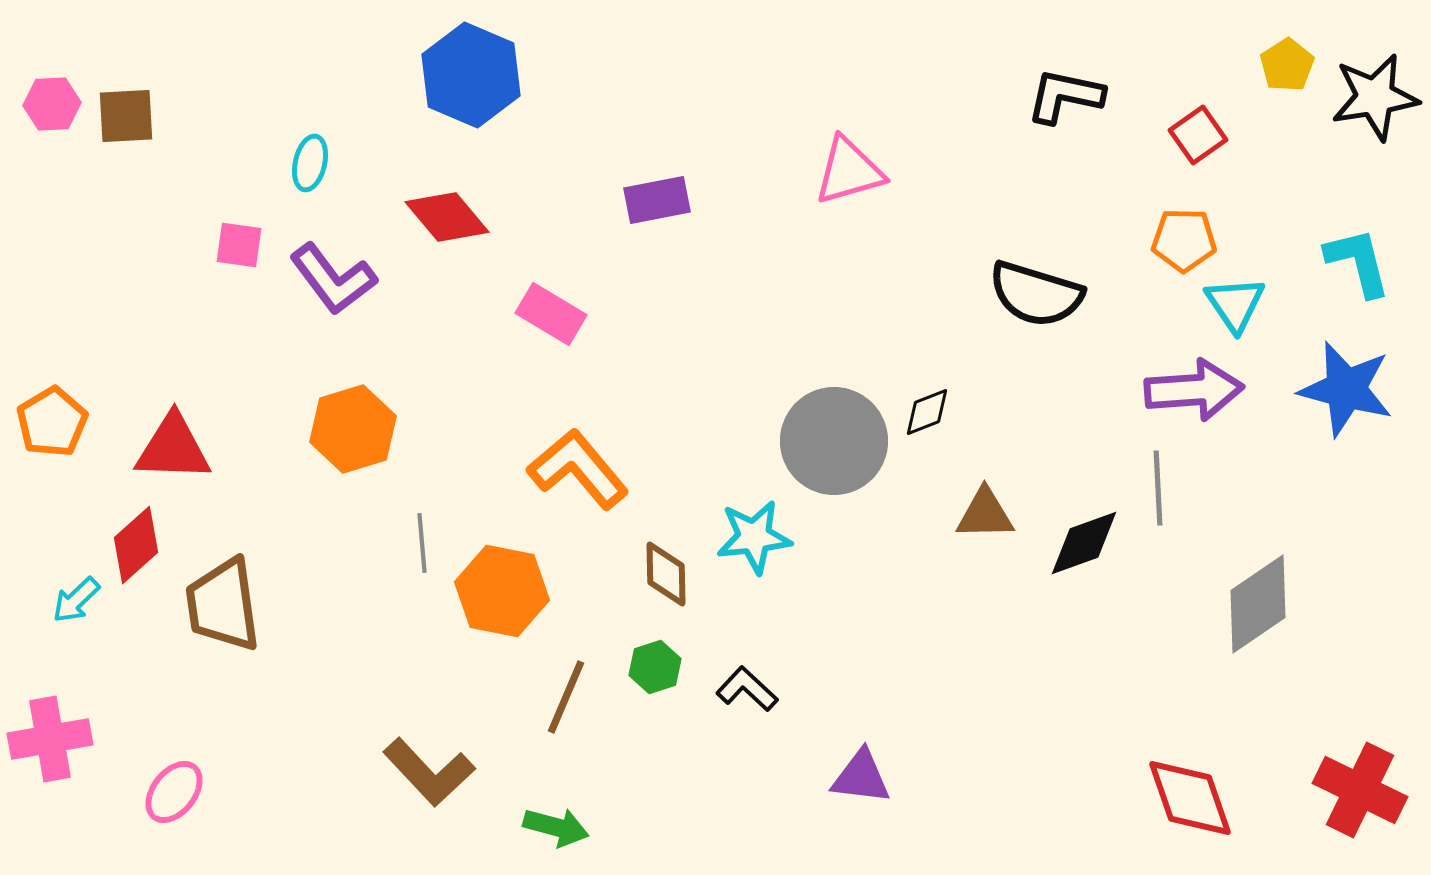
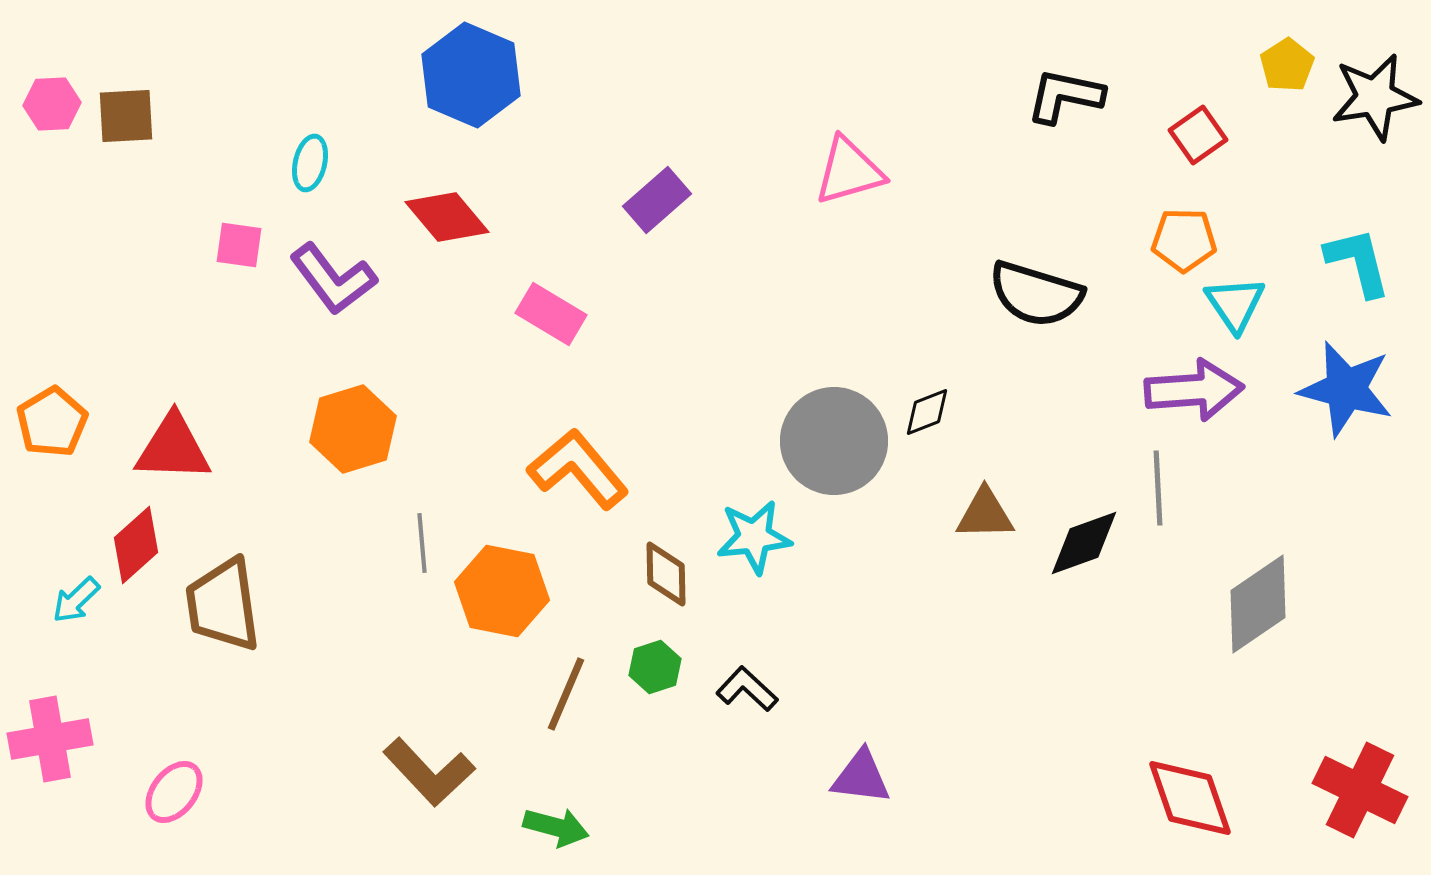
purple rectangle at (657, 200): rotated 30 degrees counterclockwise
brown line at (566, 697): moved 3 px up
